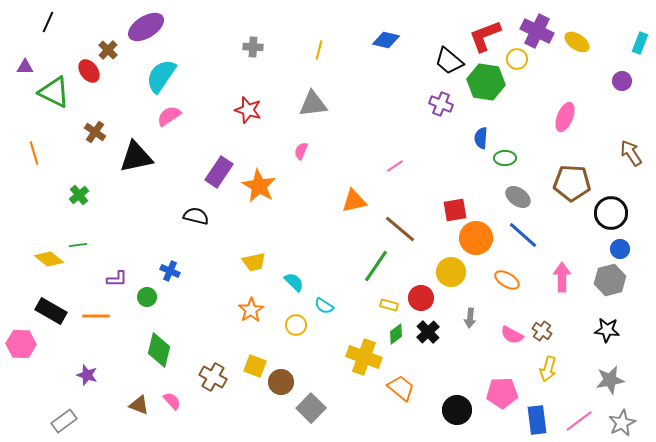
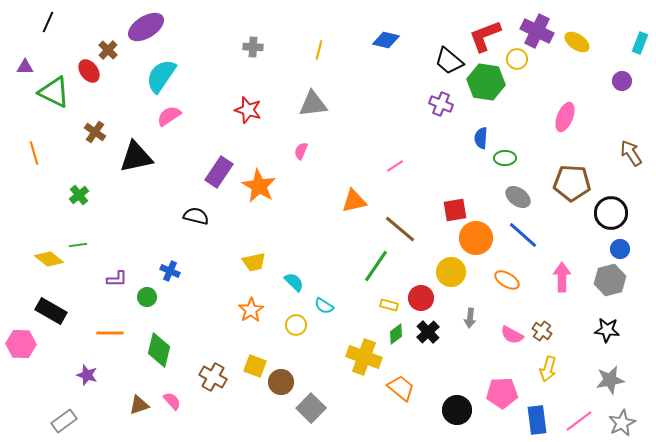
orange line at (96, 316): moved 14 px right, 17 px down
brown triangle at (139, 405): rotated 40 degrees counterclockwise
